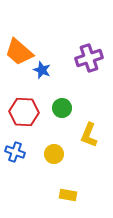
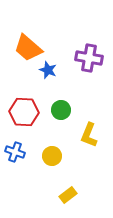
orange trapezoid: moved 9 px right, 4 px up
purple cross: rotated 28 degrees clockwise
blue star: moved 6 px right
green circle: moved 1 px left, 2 px down
yellow circle: moved 2 px left, 2 px down
yellow rectangle: rotated 48 degrees counterclockwise
